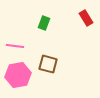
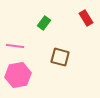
green rectangle: rotated 16 degrees clockwise
brown square: moved 12 px right, 7 px up
